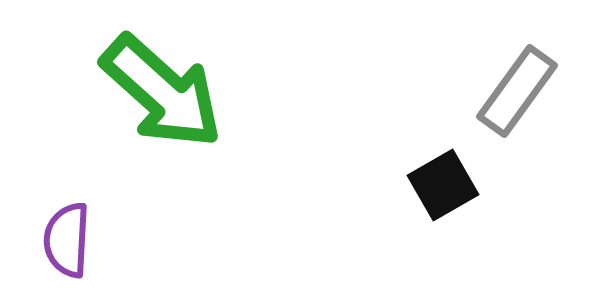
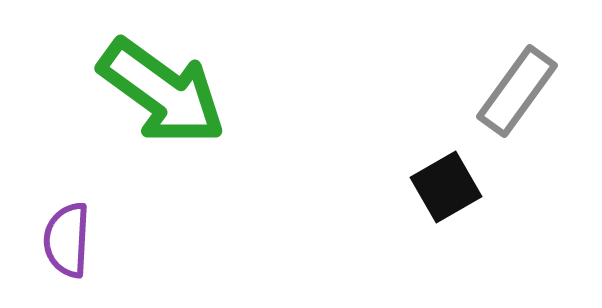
green arrow: rotated 6 degrees counterclockwise
black square: moved 3 px right, 2 px down
